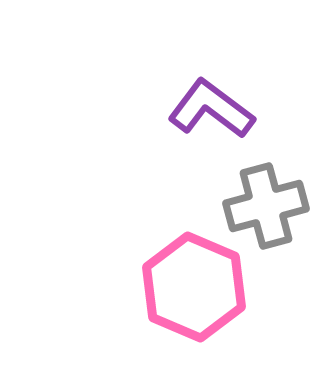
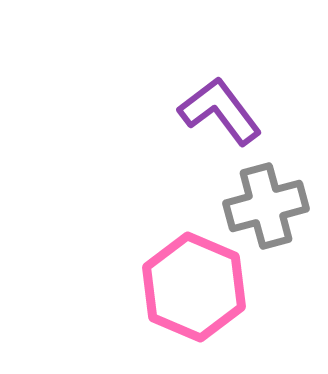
purple L-shape: moved 9 px right, 2 px down; rotated 16 degrees clockwise
